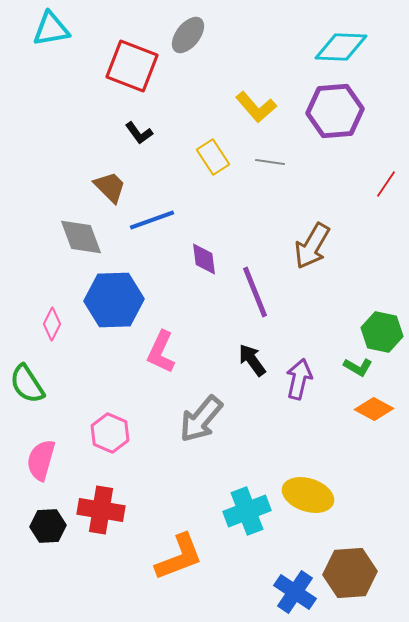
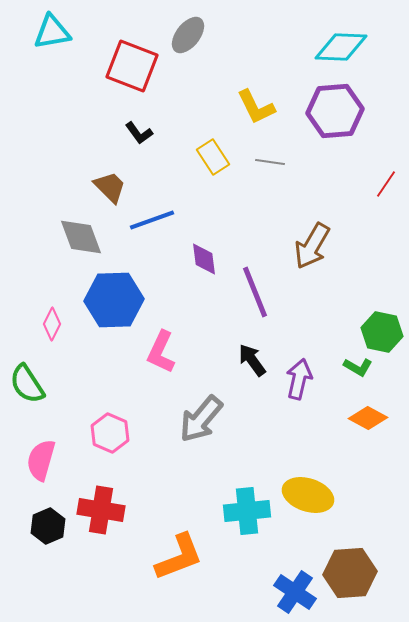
cyan triangle: moved 1 px right, 3 px down
yellow L-shape: rotated 15 degrees clockwise
orange diamond: moved 6 px left, 9 px down
cyan cross: rotated 15 degrees clockwise
black hexagon: rotated 20 degrees counterclockwise
